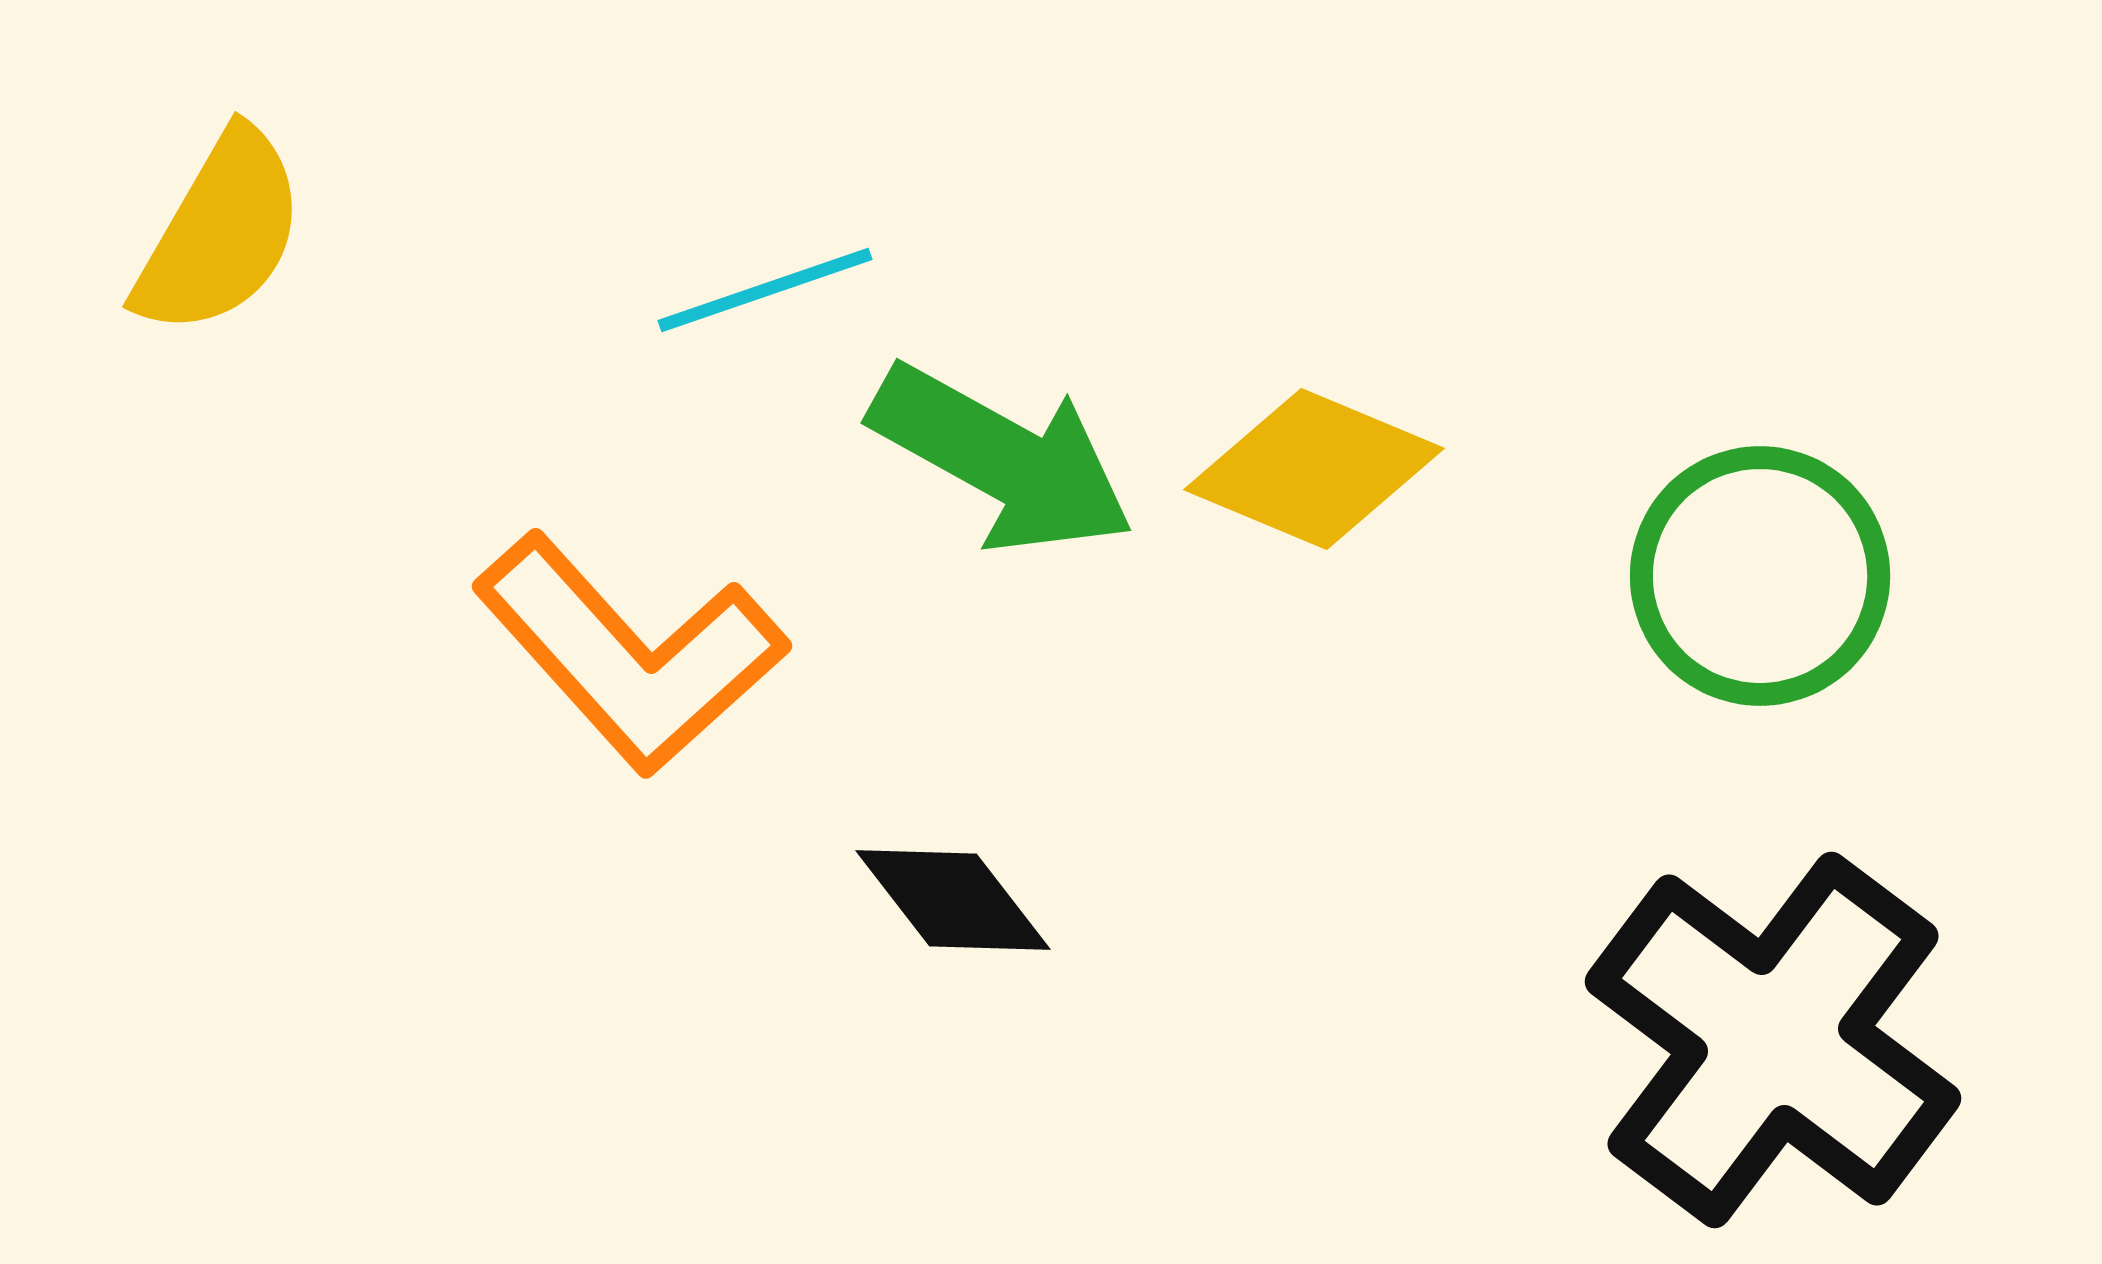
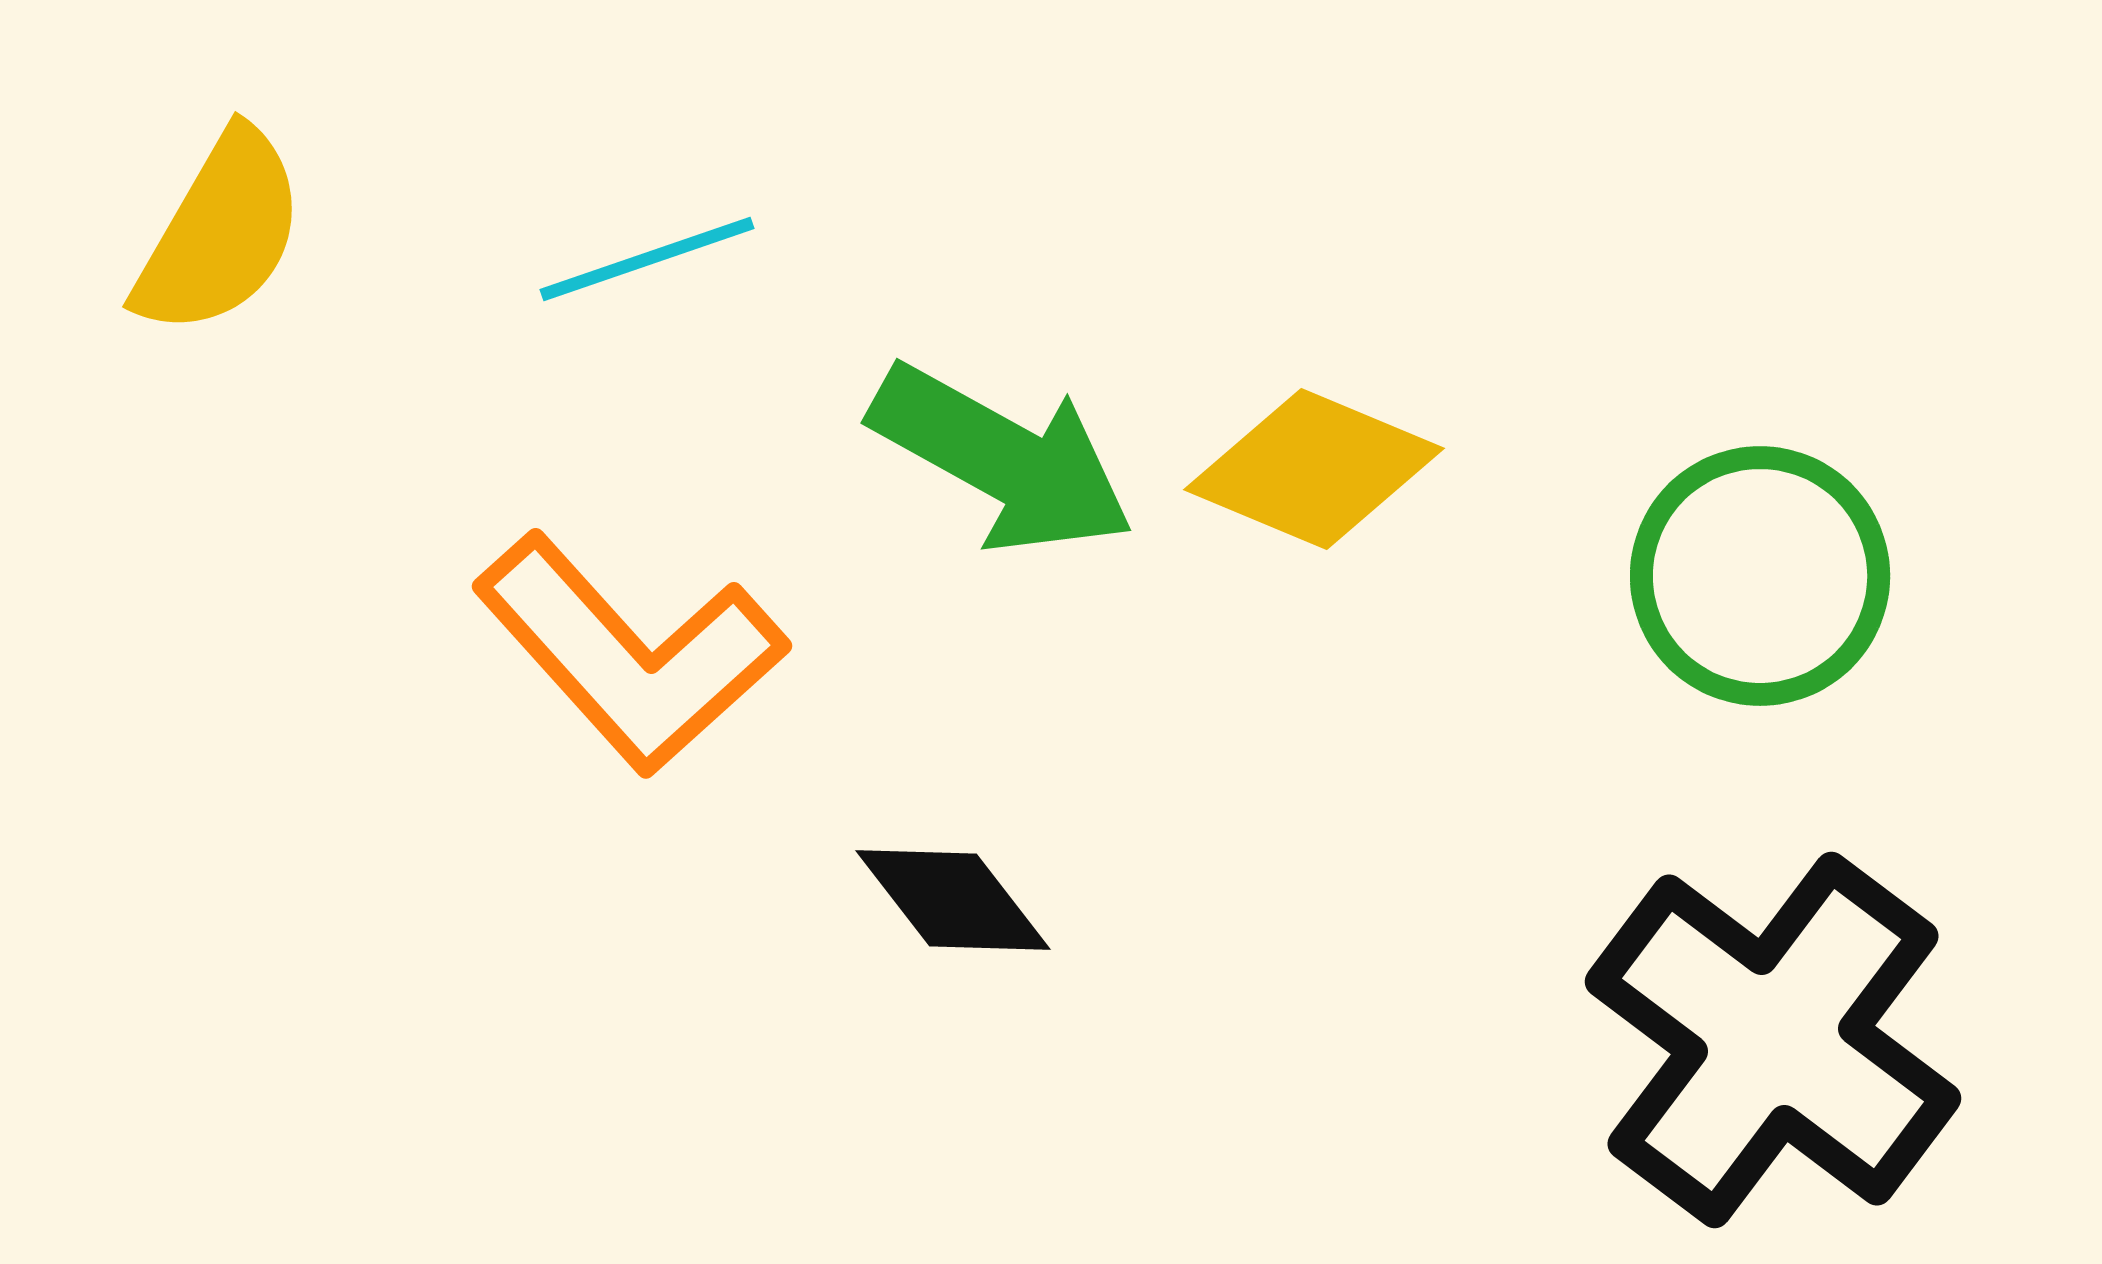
cyan line: moved 118 px left, 31 px up
